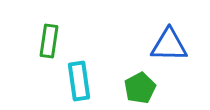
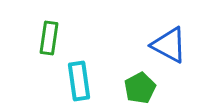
green rectangle: moved 3 px up
blue triangle: rotated 27 degrees clockwise
